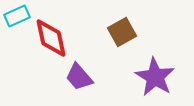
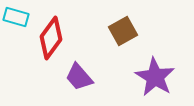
cyan rectangle: moved 1 px left, 1 px down; rotated 40 degrees clockwise
brown square: moved 1 px right, 1 px up
red diamond: rotated 48 degrees clockwise
